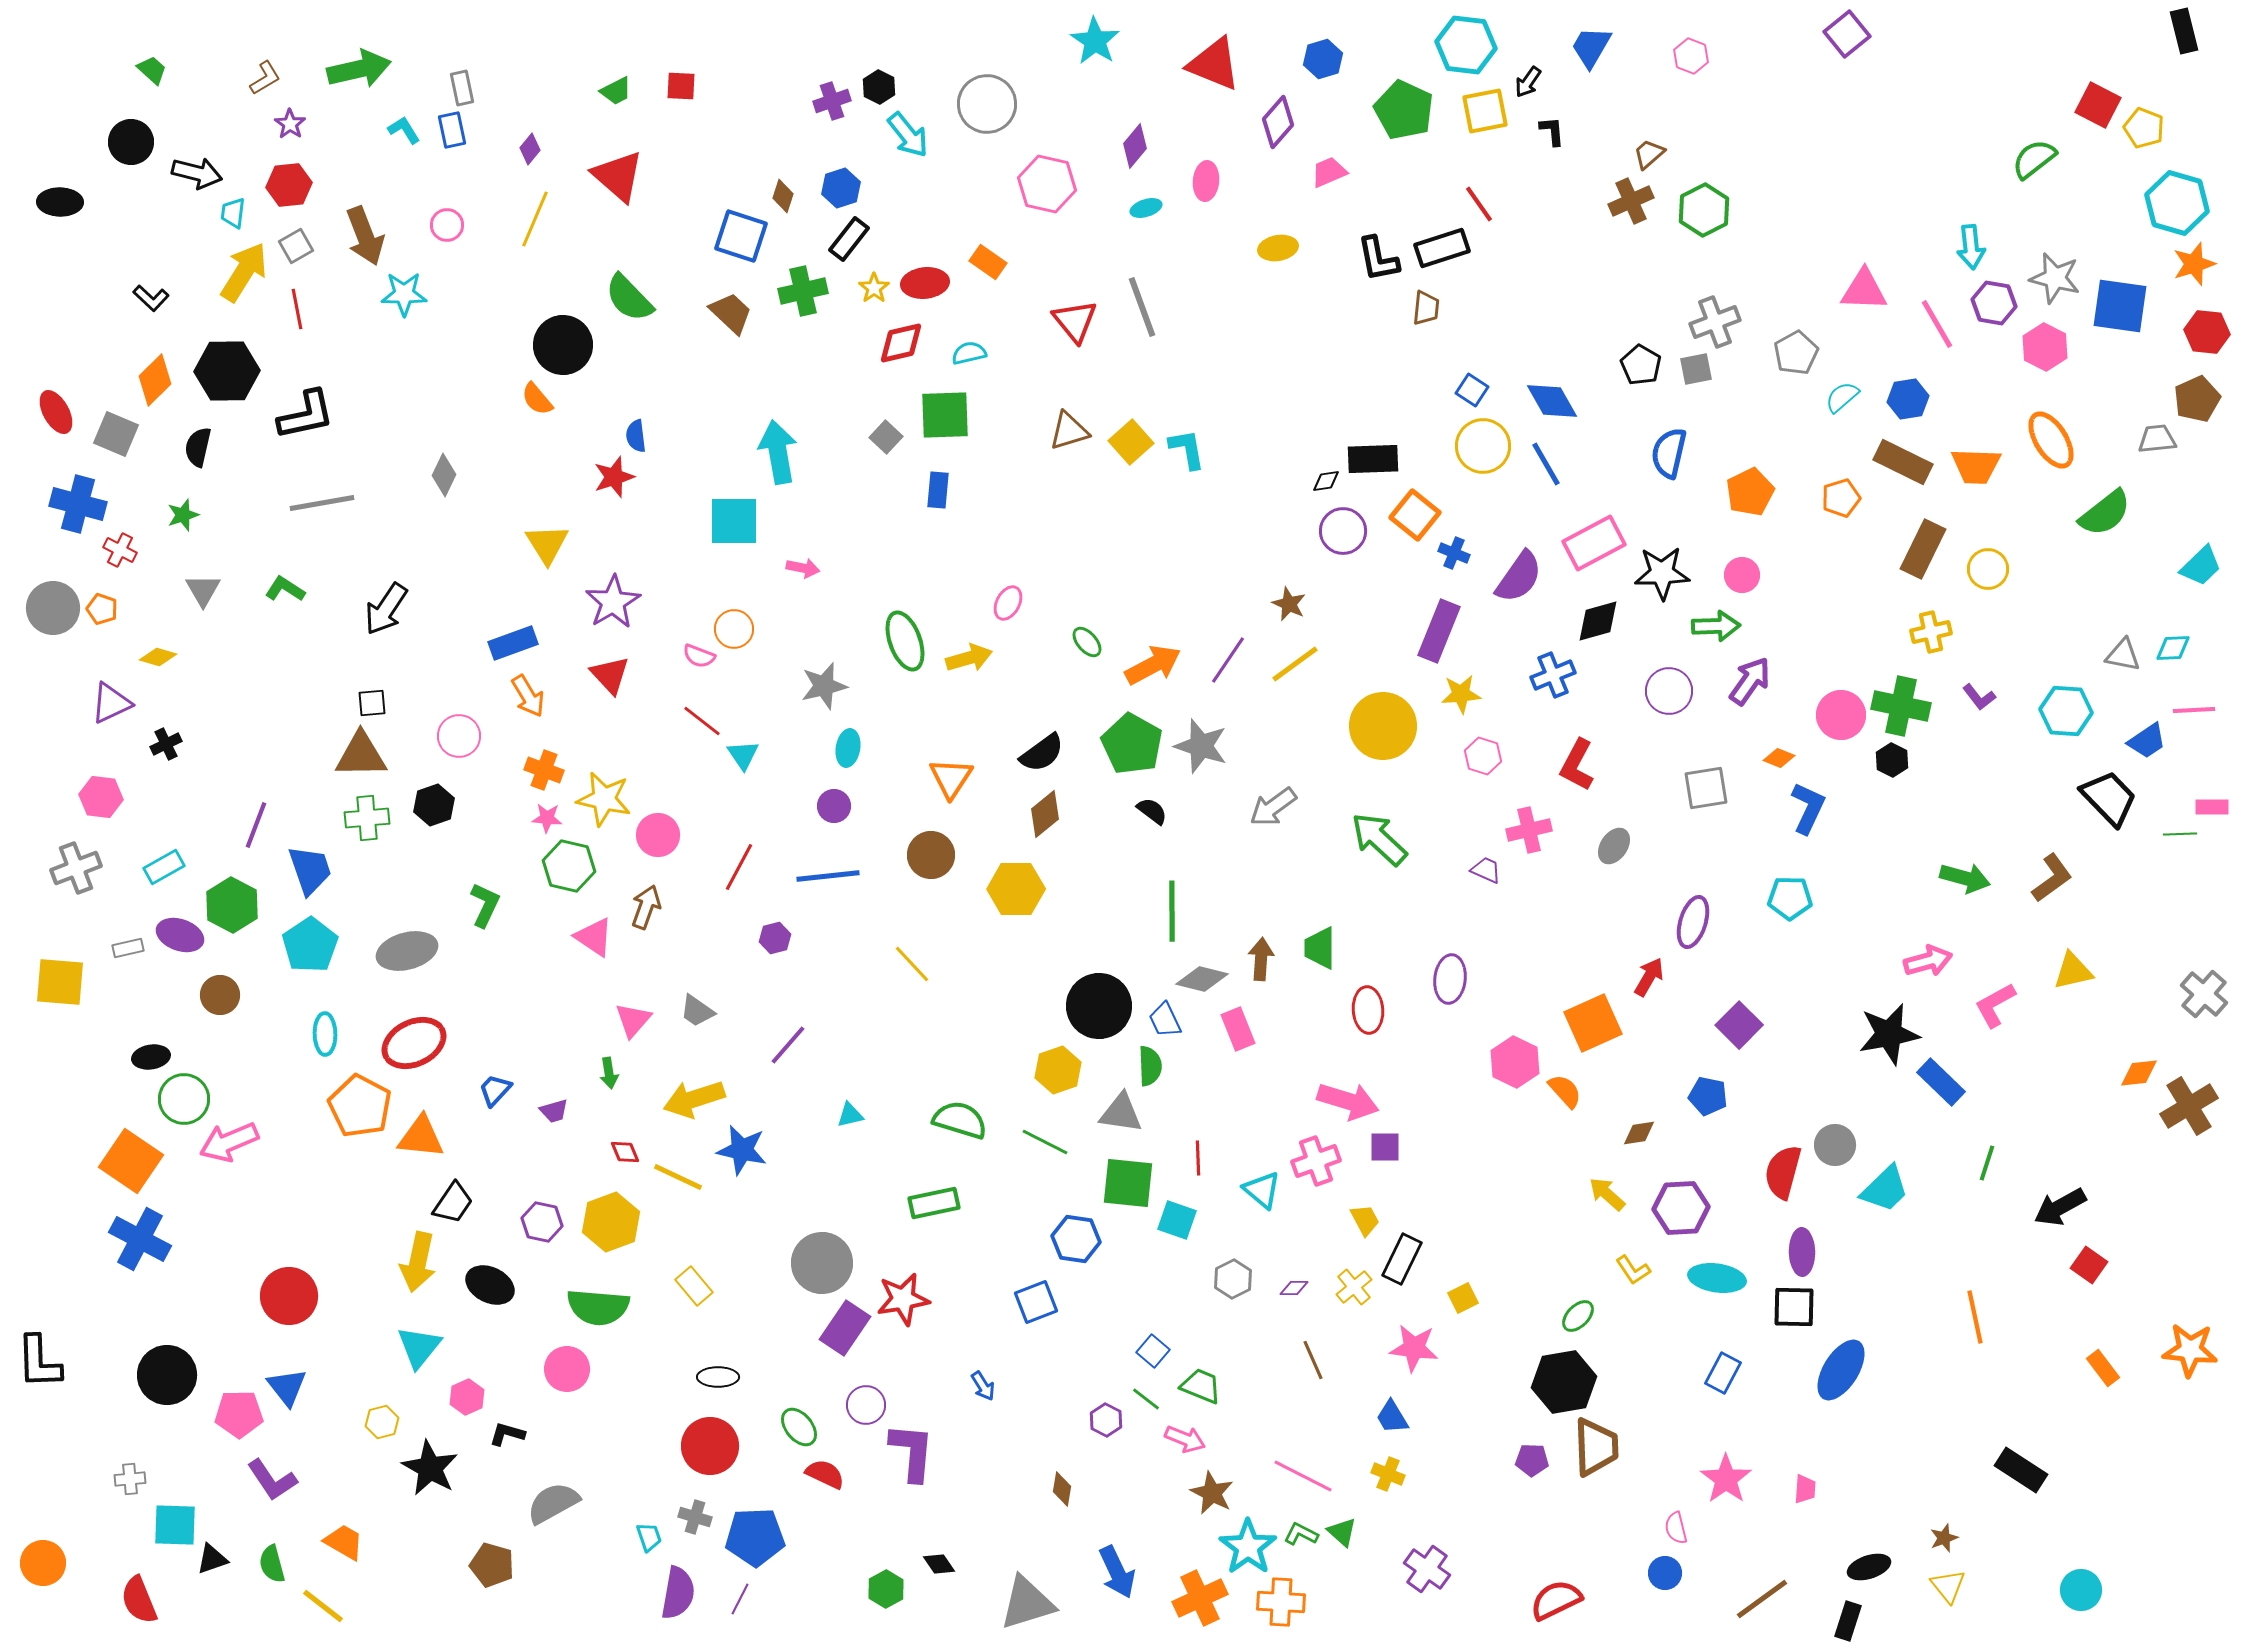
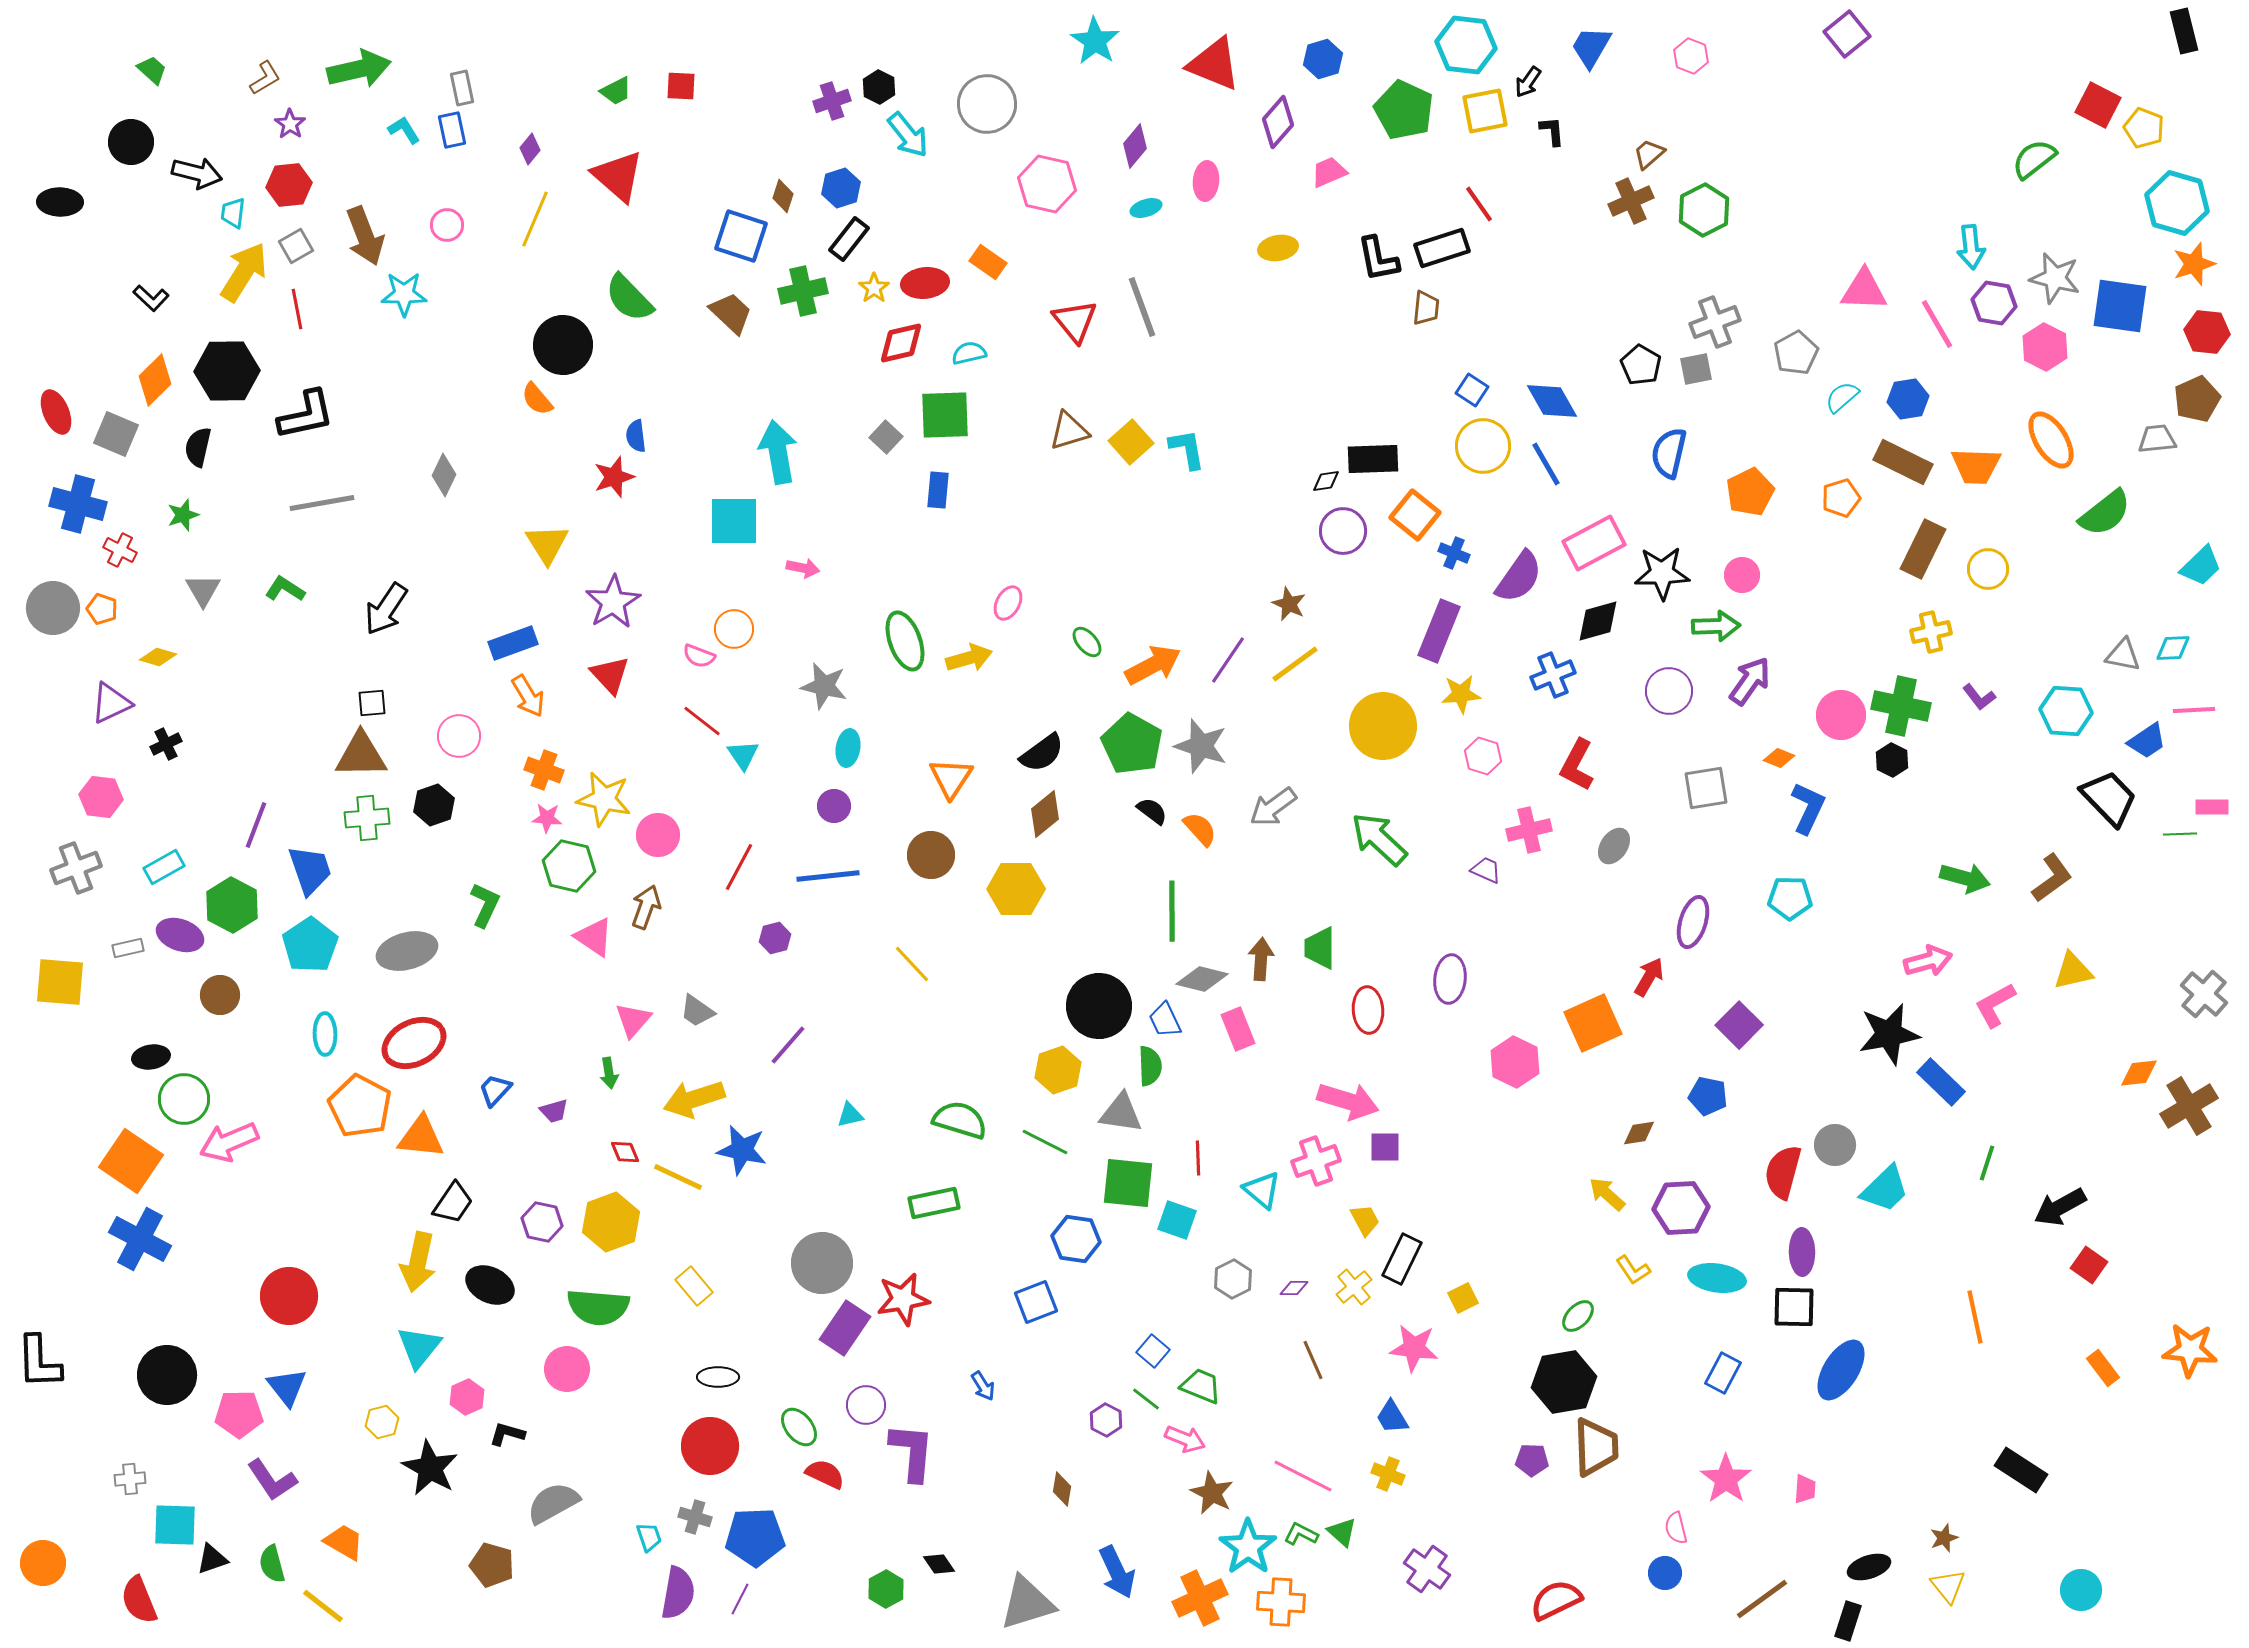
red ellipse at (56, 412): rotated 6 degrees clockwise
gray star at (824, 686): rotated 27 degrees clockwise
orange semicircle at (1565, 1091): moved 365 px left, 262 px up
